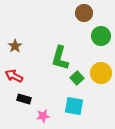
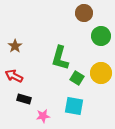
green square: rotated 16 degrees counterclockwise
